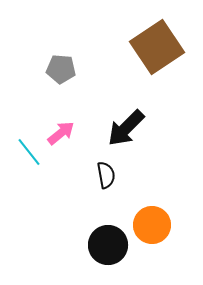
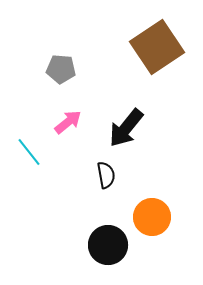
black arrow: rotated 6 degrees counterclockwise
pink arrow: moved 7 px right, 11 px up
orange circle: moved 8 px up
